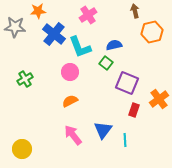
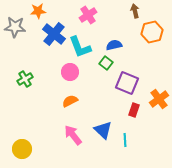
blue triangle: rotated 24 degrees counterclockwise
